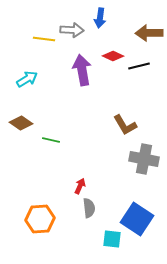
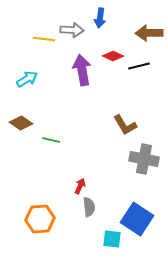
gray semicircle: moved 1 px up
